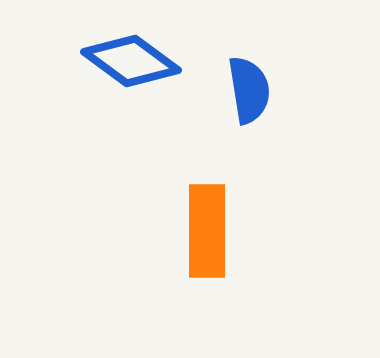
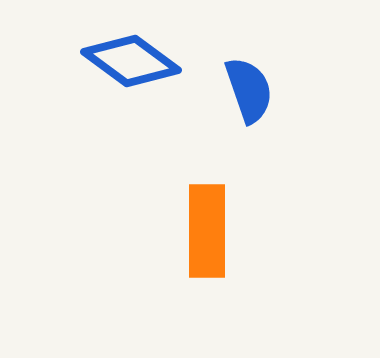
blue semicircle: rotated 10 degrees counterclockwise
